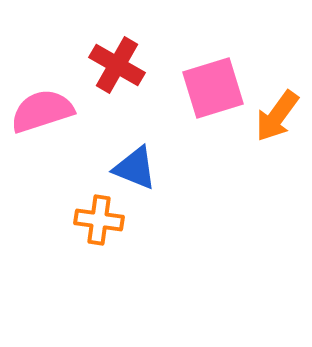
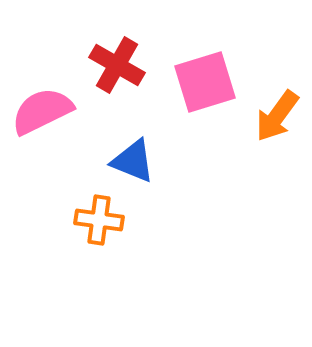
pink square: moved 8 px left, 6 px up
pink semicircle: rotated 8 degrees counterclockwise
blue triangle: moved 2 px left, 7 px up
